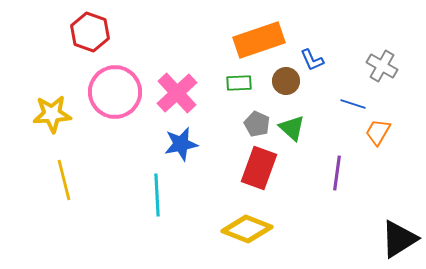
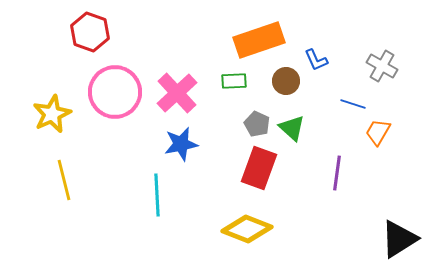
blue L-shape: moved 4 px right
green rectangle: moved 5 px left, 2 px up
yellow star: rotated 21 degrees counterclockwise
